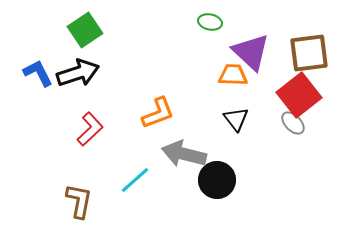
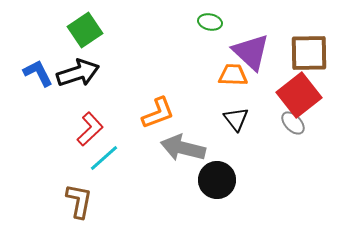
brown square: rotated 6 degrees clockwise
gray arrow: moved 1 px left, 6 px up
cyan line: moved 31 px left, 22 px up
